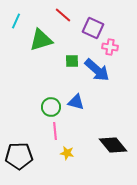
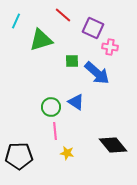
blue arrow: moved 3 px down
blue triangle: rotated 18 degrees clockwise
